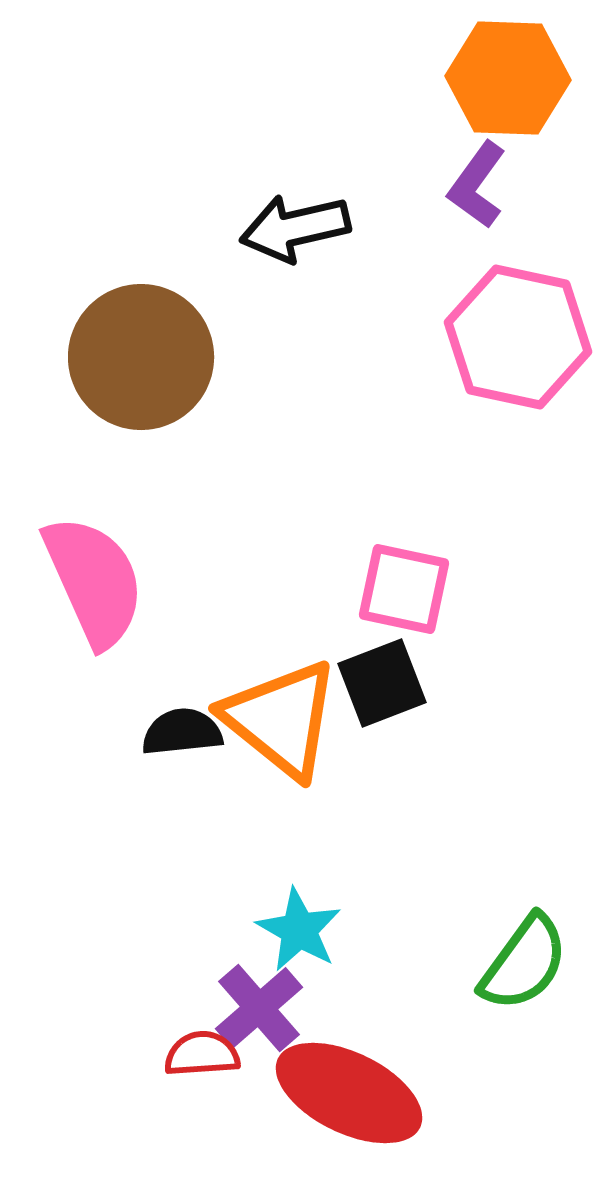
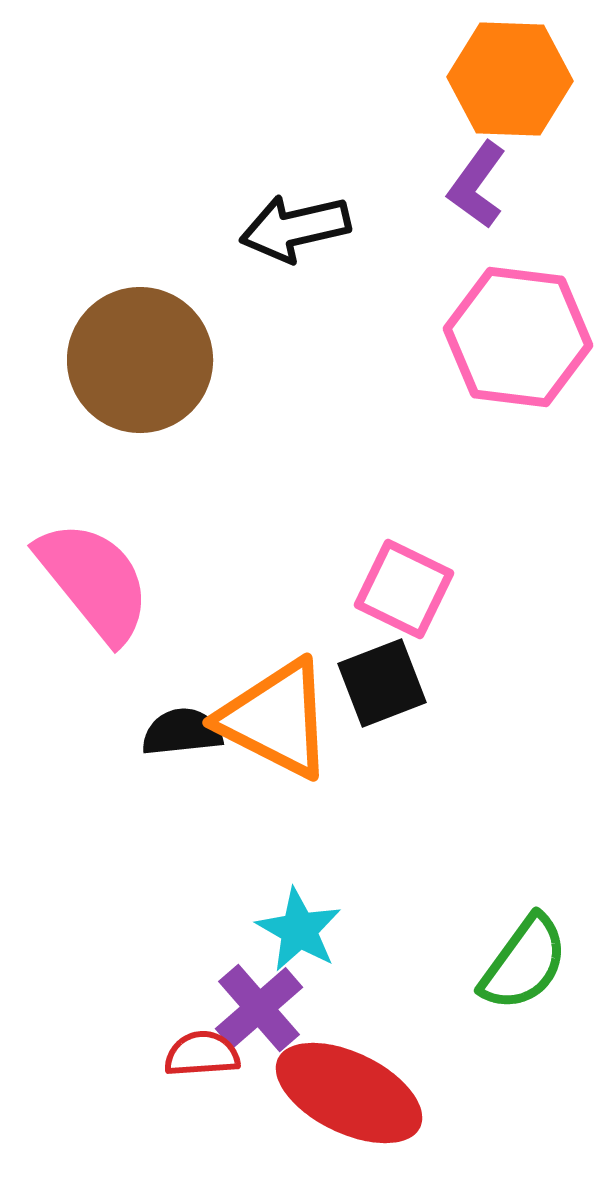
orange hexagon: moved 2 px right, 1 px down
pink hexagon: rotated 5 degrees counterclockwise
brown circle: moved 1 px left, 3 px down
pink semicircle: rotated 15 degrees counterclockwise
pink square: rotated 14 degrees clockwise
orange triangle: moved 5 px left; rotated 12 degrees counterclockwise
